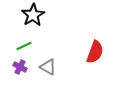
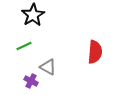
red semicircle: rotated 15 degrees counterclockwise
purple cross: moved 11 px right, 14 px down
